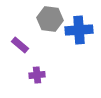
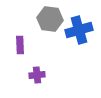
blue cross: rotated 12 degrees counterclockwise
purple rectangle: rotated 48 degrees clockwise
